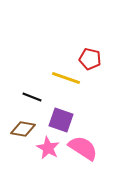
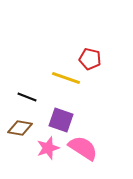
black line: moved 5 px left
brown diamond: moved 3 px left, 1 px up
pink star: rotated 25 degrees clockwise
